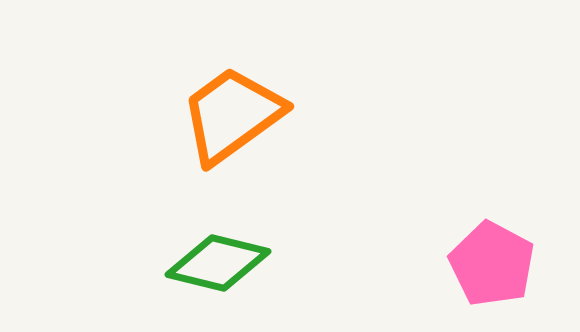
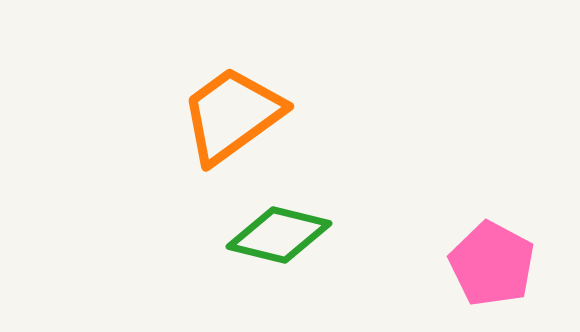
green diamond: moved 61 px right, 28 px up
